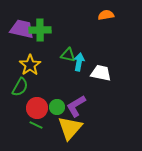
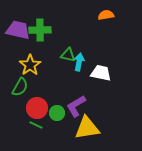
purple trapezoid: moved 4 px left, 1 px down
green circle: moved 6 px down
yellow triangle: moved 17 px right; rotated 40 degrees clockwise
